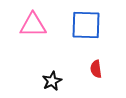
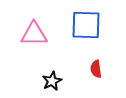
pink triangle: moved 1 px right, 9 px down
